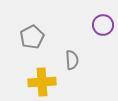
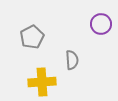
purple circle: moved 2 px left, 1 px up
